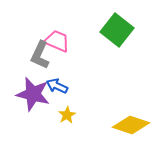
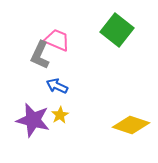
pink trapezoid: moved 1 px up
purple star: moved 26 px down
yellow star: moved 7 px left
